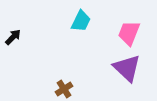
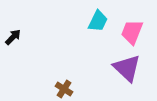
cyan trapezoid: moved 17 px right
pink trapezoid: moved 3 px right, 1 px up
brown cross: rotated 24 degrees counterclockwise
